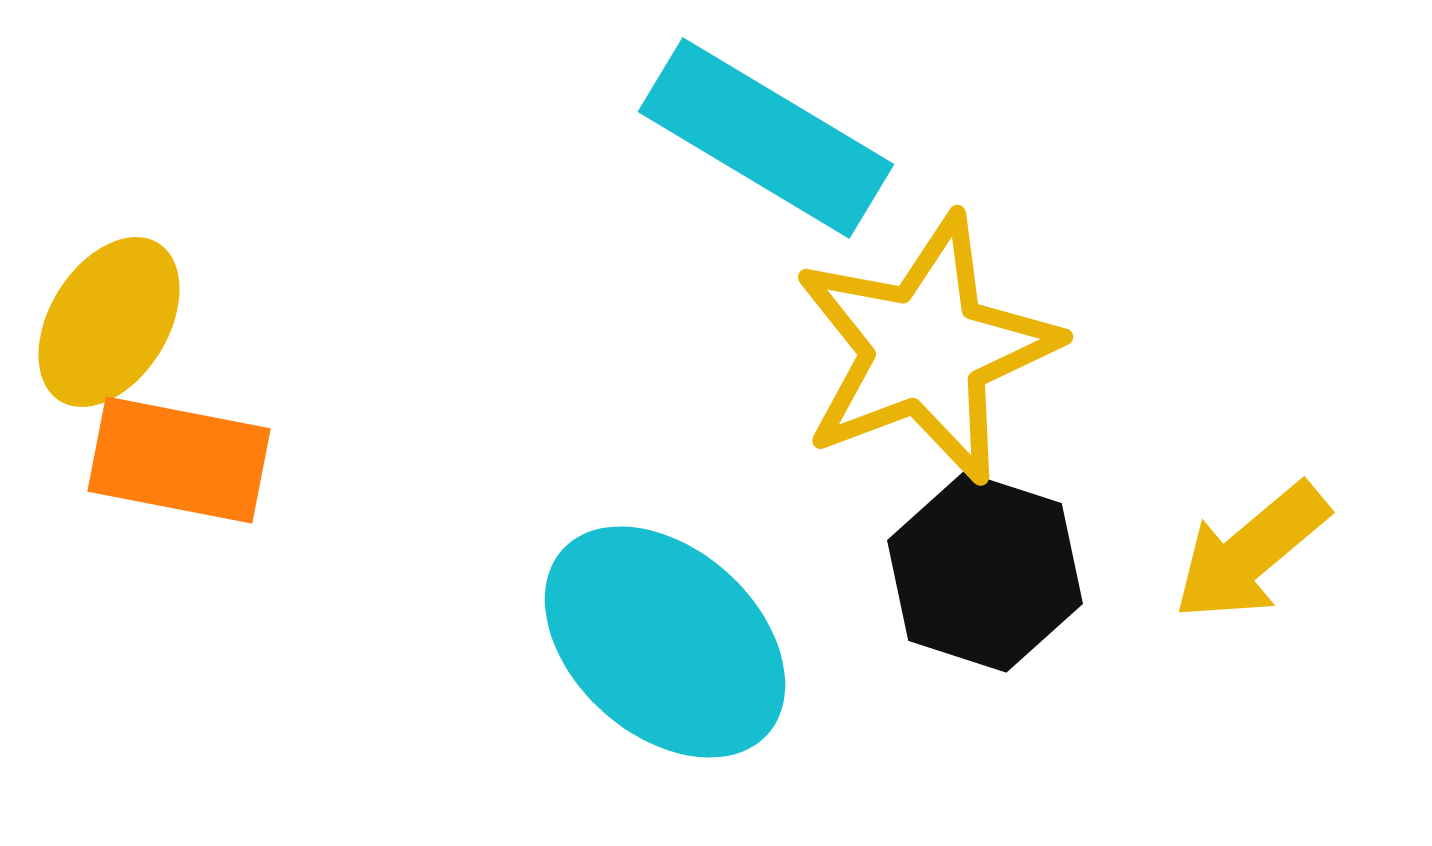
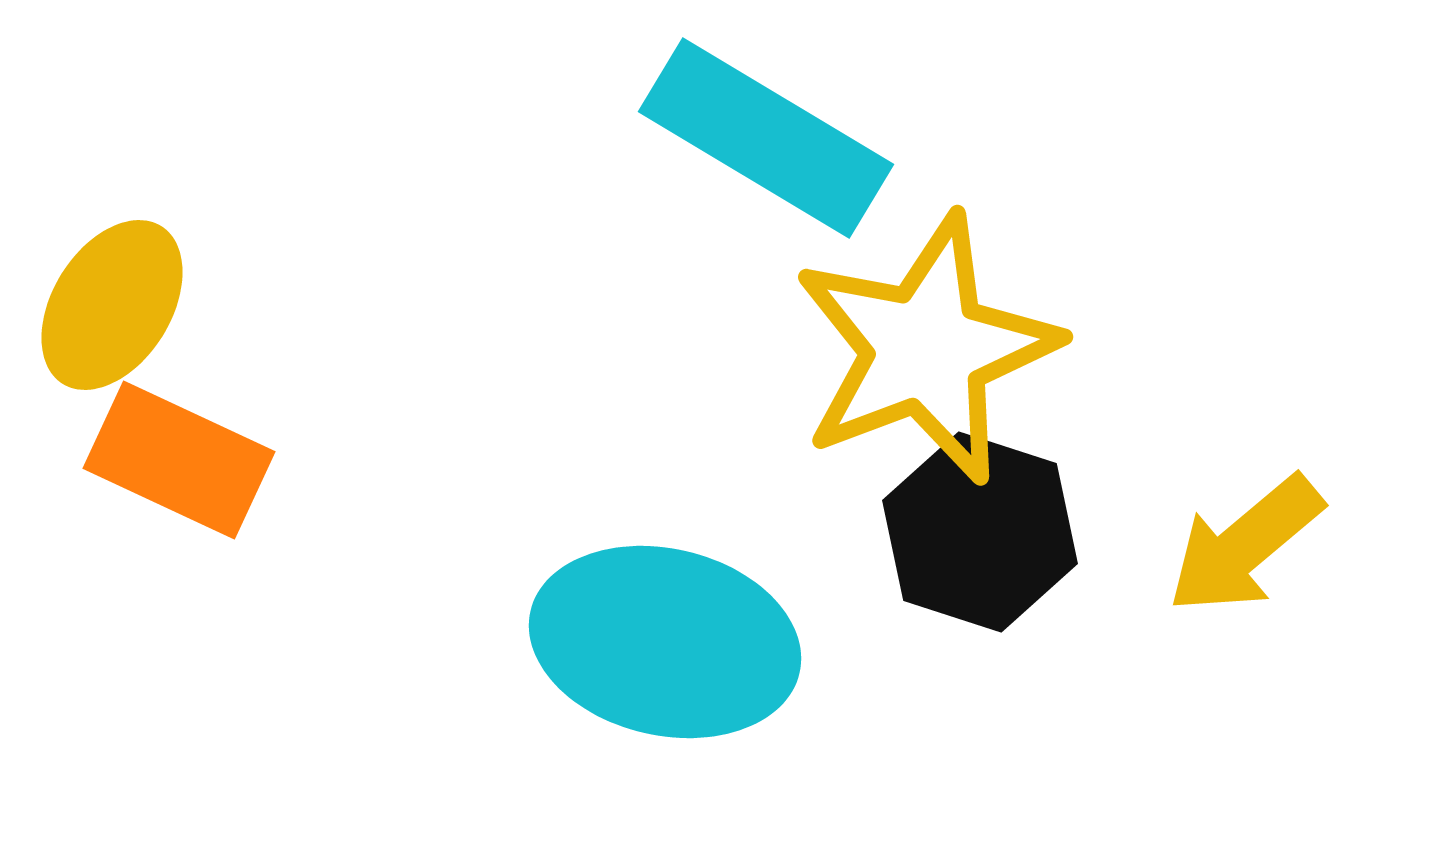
yellow ellipse: moved 3 px right, 17 px up
orange rectangle: rotated 14 degrees clockwise
yellow arrow: moved 6 px left, 7 px up
black hexagon: moved 5 px left, 40 px up
cyan ellipse: rotated 29 degrees counterclockwise
